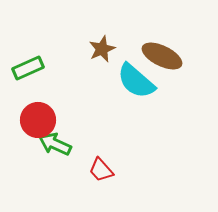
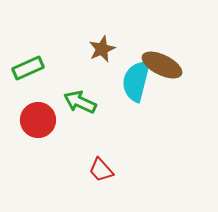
brown ellipse: moved 9 px down
cyan semicircle: rotated 63 degrees clockwise
green arrow: moved 25 px right, 42 px up
